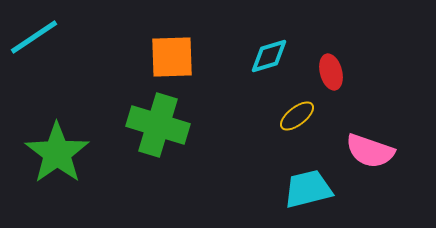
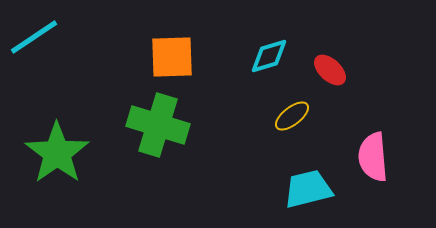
red ellipse: moved 1 px left, 2 px up; rotated 32 degrees counterclockwise
yellow ellipse: moved 5 px left
pink semicircle: moved 3 px right, 6 px down; rotated 66 degrees clockwise
